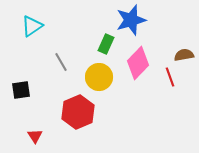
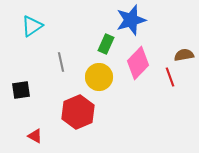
gray line: rotated 18 degrees clockwise
red triangle: rotated 28 degrees counterclockwise
